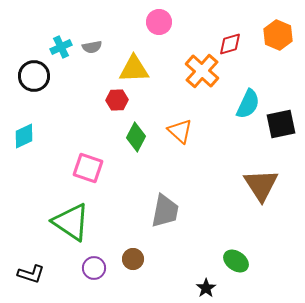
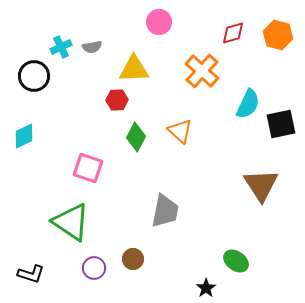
orange hexagon: rotated 8 degrees counterclockwise
red diamond: moved 3 px right, 11 px up
